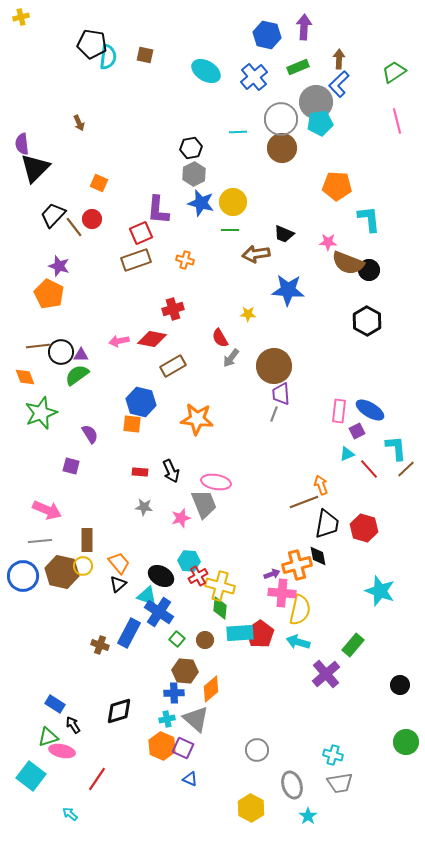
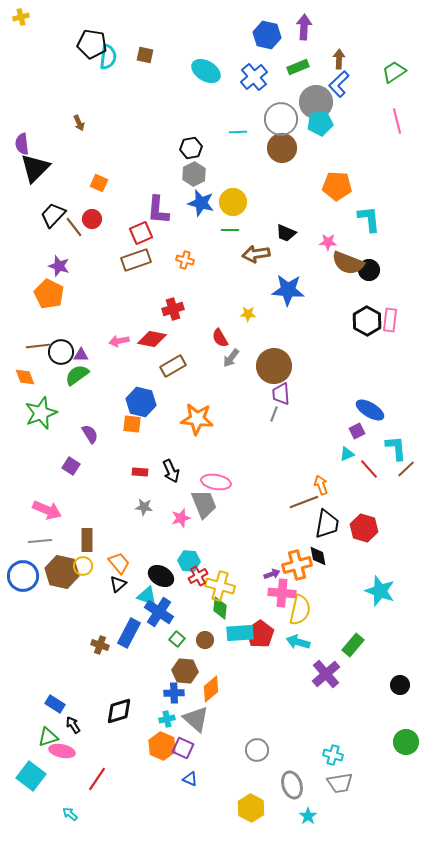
black trapezoid at (284, 234): moved 2 px right, 1 px up
pink rectangle at (339, 411): moved 51 px right, 91 px up
purple square at (71, 466): rotated 18 degrees clockwise
